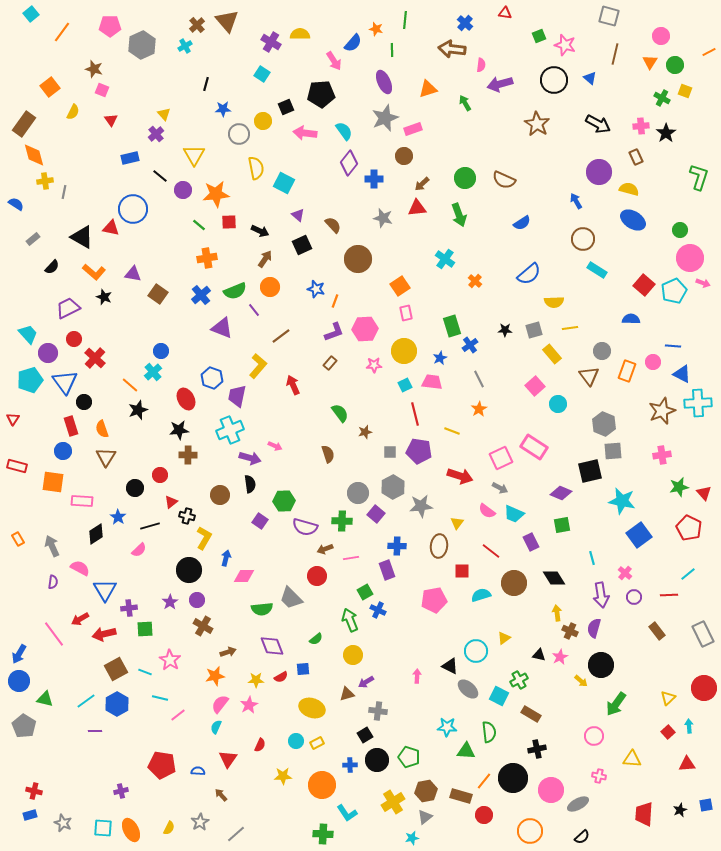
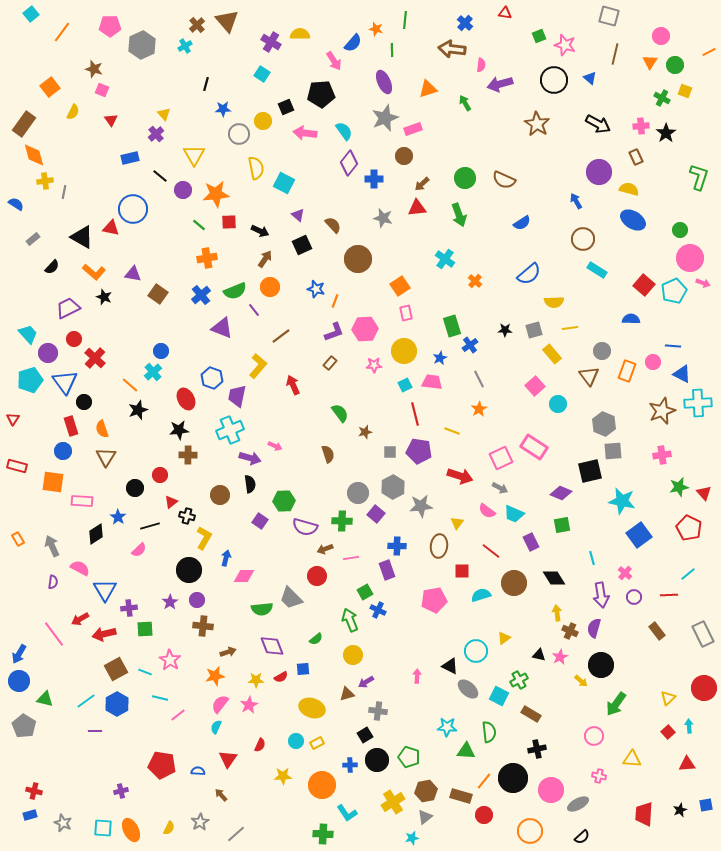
brown cross at (203, 626): rotated 24 degrees counterclockwise
